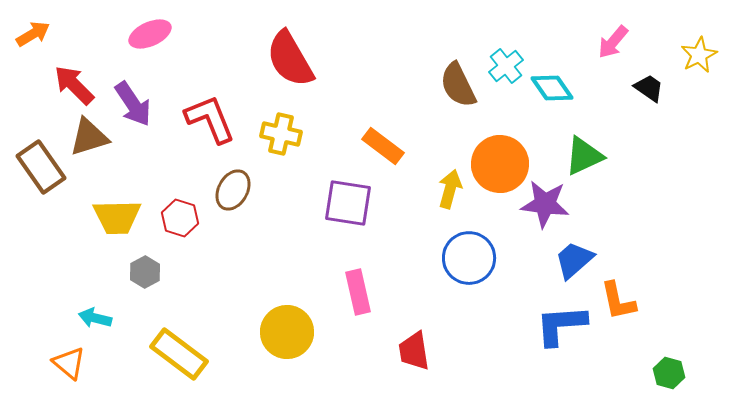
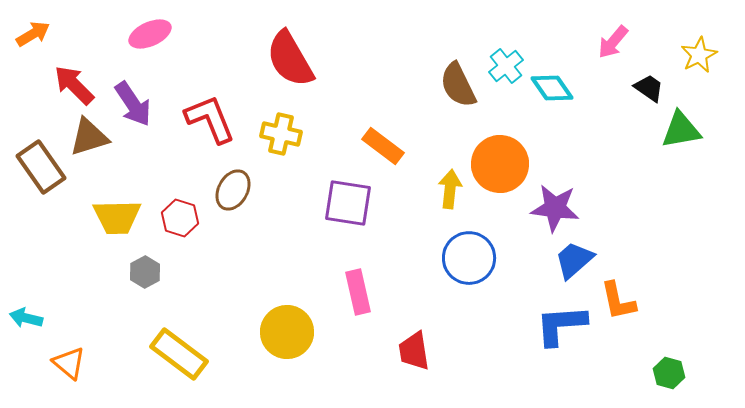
green triangle: moved 97 px right, 26 px up; rotated 15 degrees clockwise
yellow arrow: rotated 9 degrees counterclockwise
purple star: moved 10 px right, 4 px down
cyan arrow: moved 69 px left
